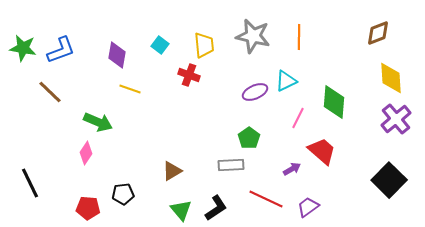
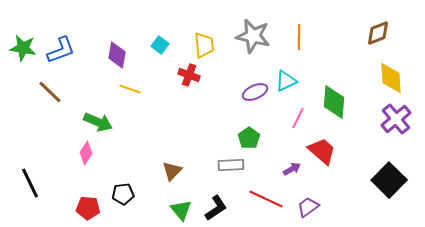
brown triangle: rotated 15 degrees counterclockwise
